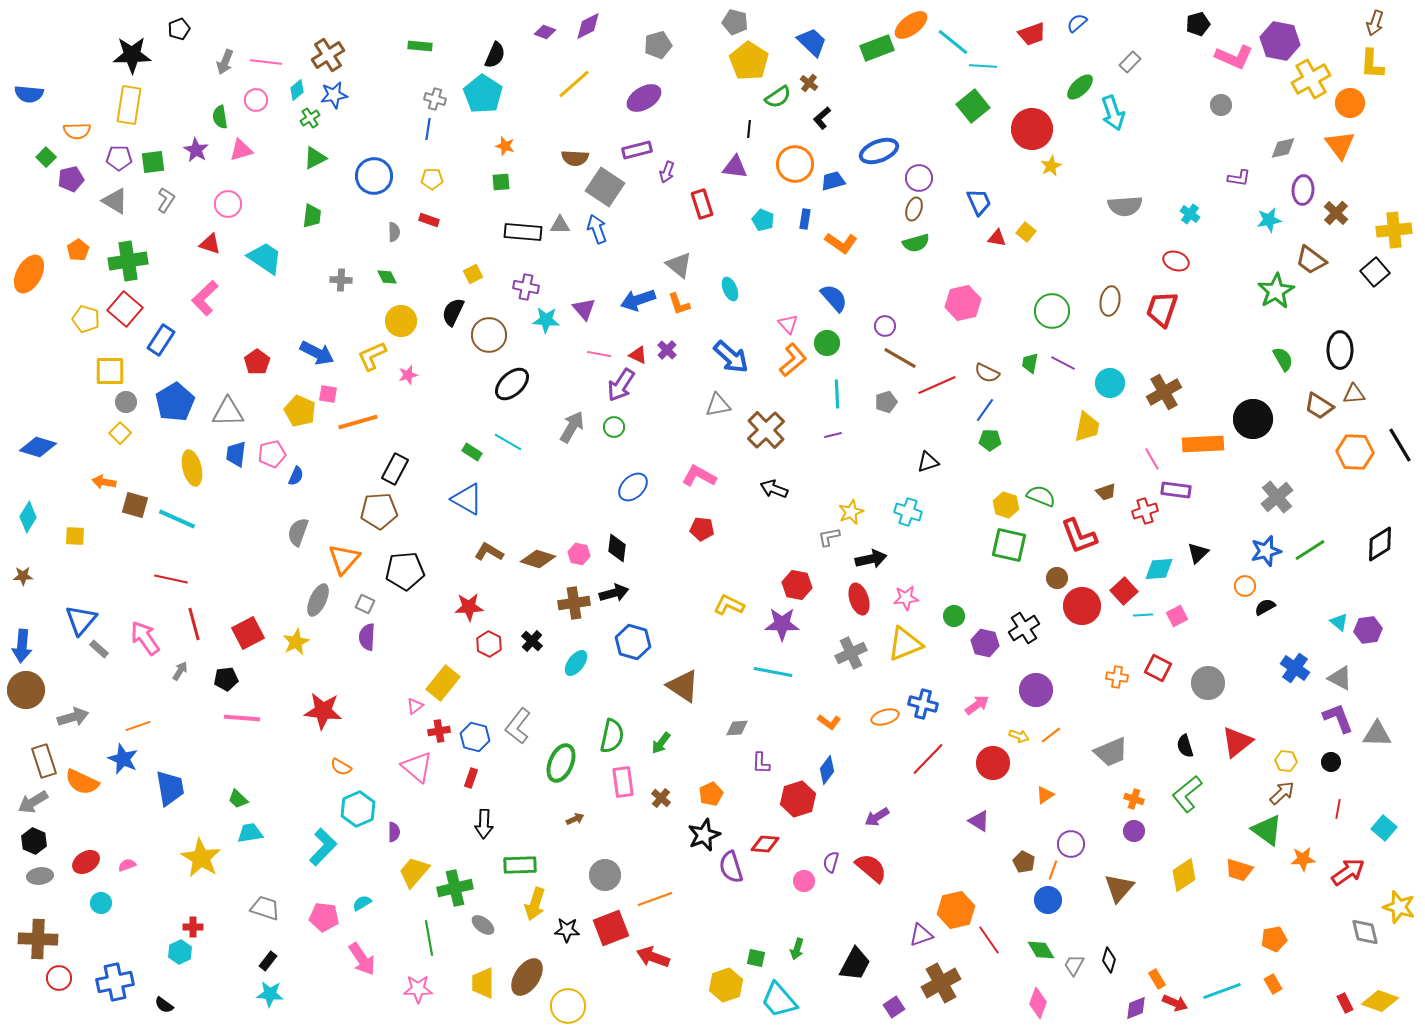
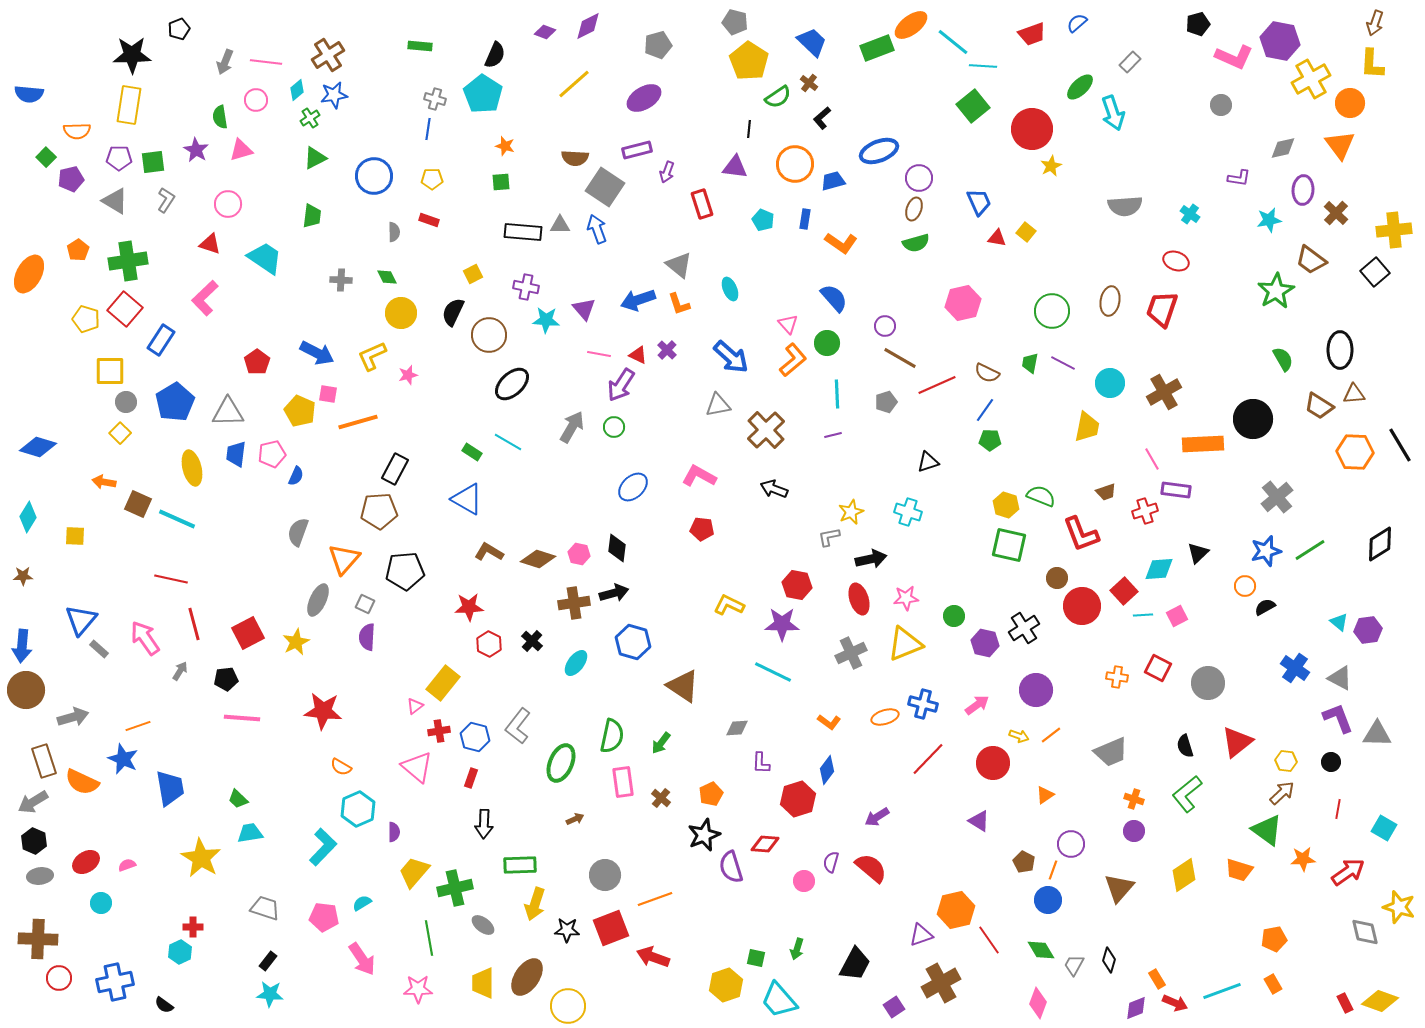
yellow circle at (401, 321): moved 8 px up
brown square at (135, 505): moved 3 px right, 1 px up; rotated 8 degrees clockwise
red L-shape at (1079, 536): moved 2 px right, 2 px up
cyan line at (773, 672): rotated 15 degrees clockwise
cyan square at (1384, 828): rotated 10 degrees counterclockwise
